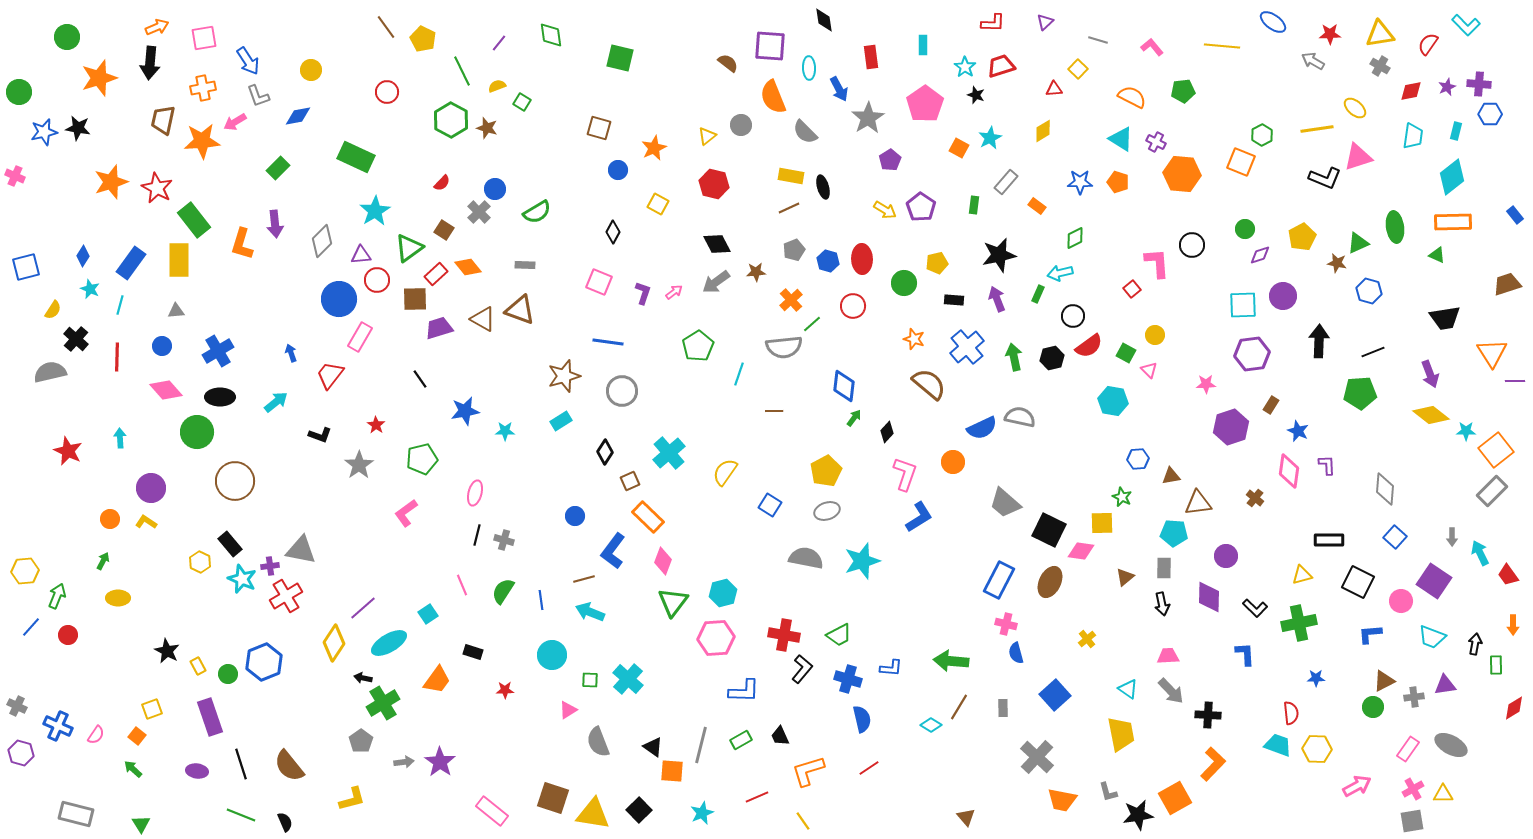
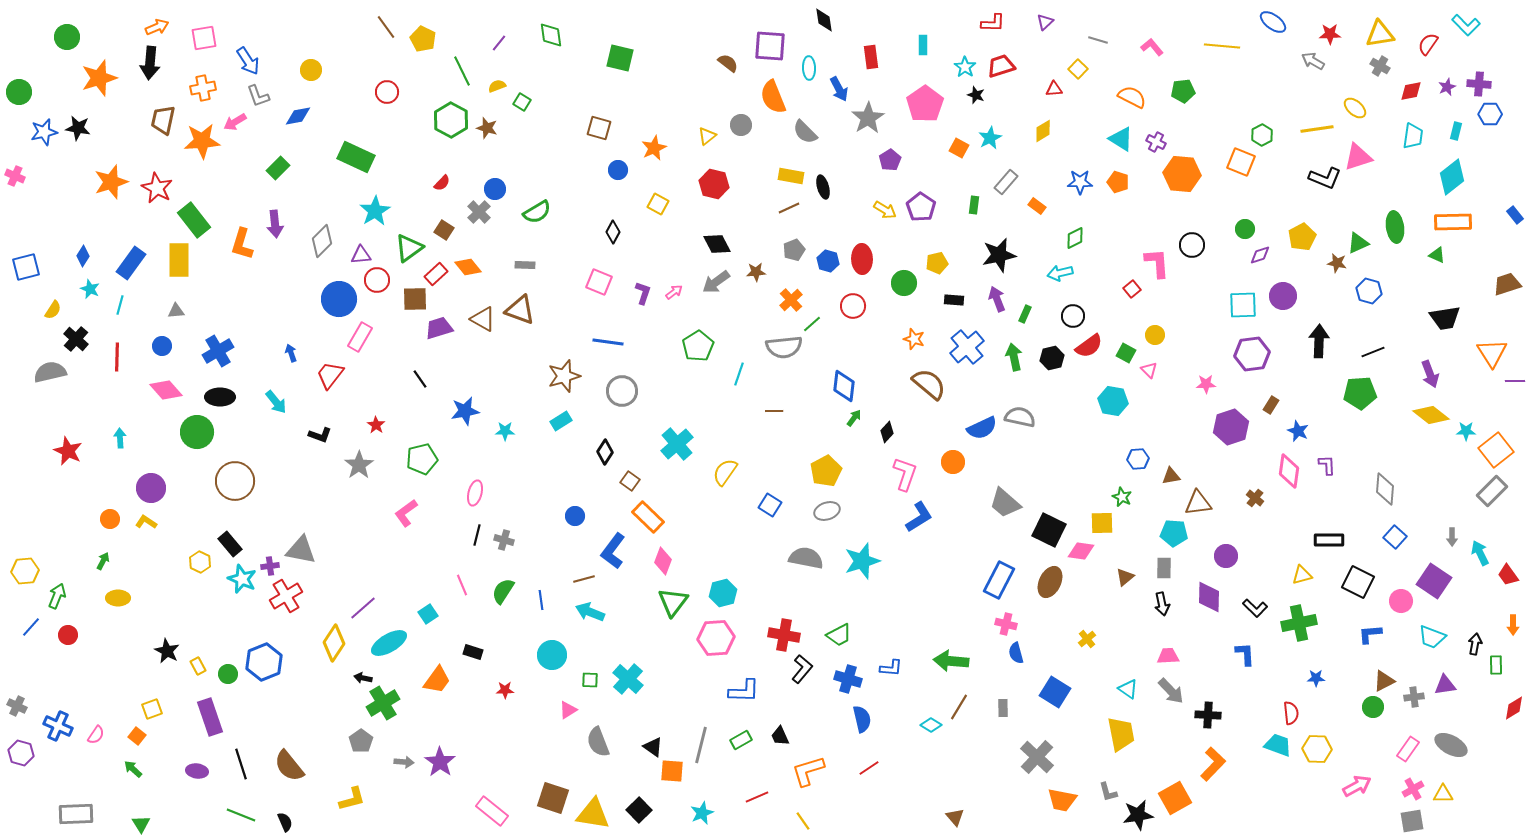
green rectangle at (1038, 294): moved 13 px left, 20 px down
cyan arrow at (276, 402): rotated 90 degrees clockwise
cyan cross at (669, 453): moved 8 px right, 9 px up
brown square at (630, 481): rotated 30 degrees counterclockwise
blue square at (1055, 695): moved 3 px up; rotated 16 degrees counterclockwise
gray arrow at (404, 762): rotated 12 degrees clockwise
gray rectangle at (76, 814): rotated 16 degrees counterclockwise
brown triangle at (966, 817): moved 11 px left
